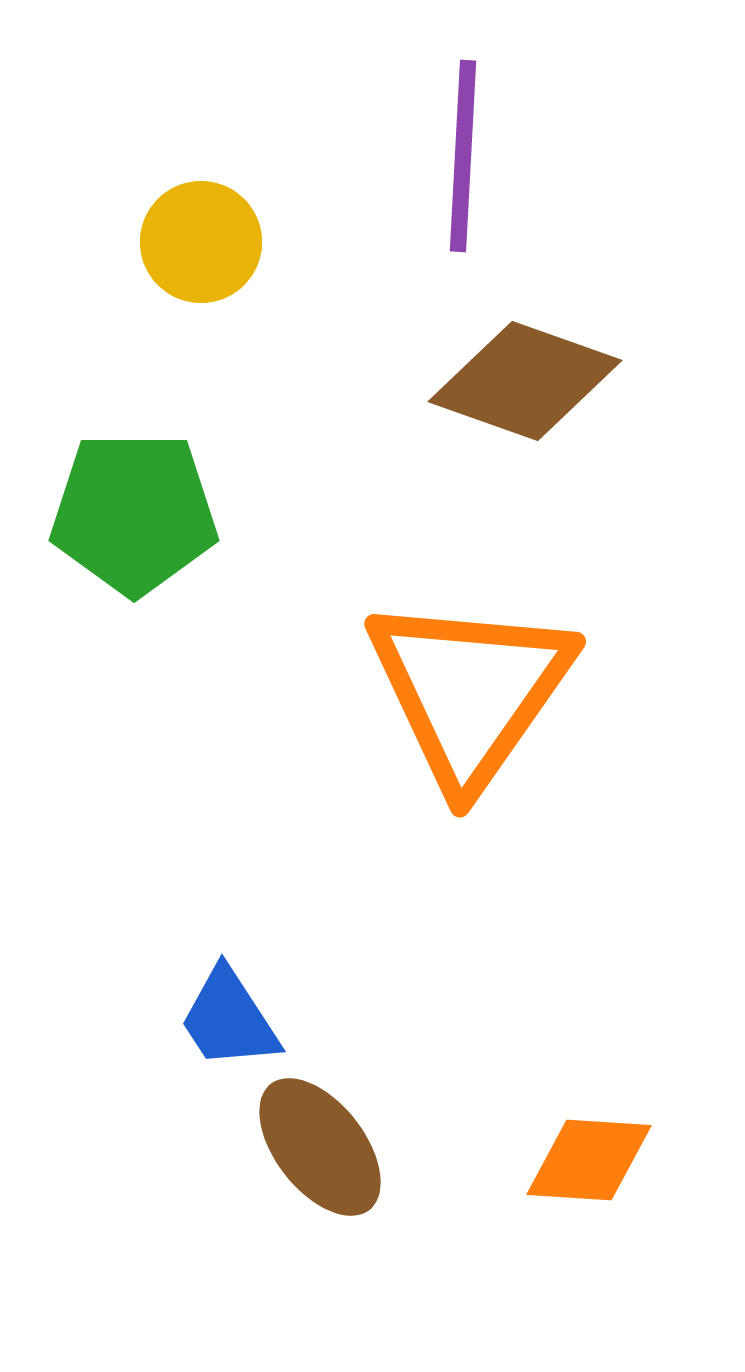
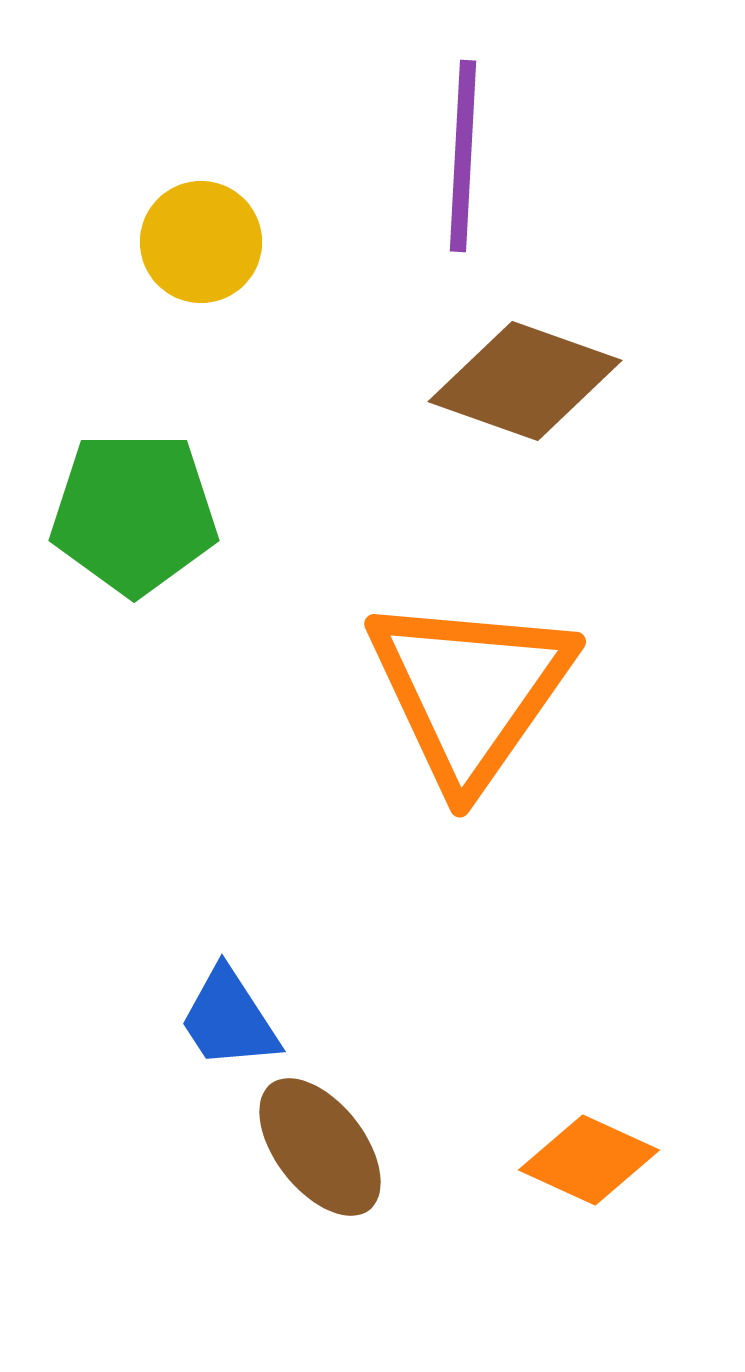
orange diamond: rotated 21 degrees clockwise
